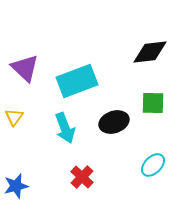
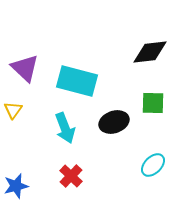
cyan rectangle: rotated 36 degrees clockwise
yellow triangle: moved 1 px left, 7 px up
red cross: moved 11 px left, 1 px up
